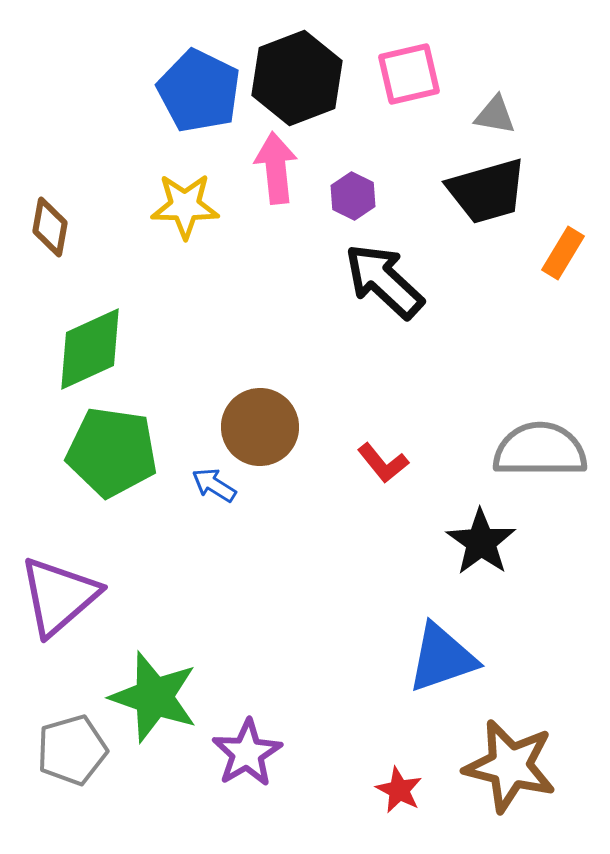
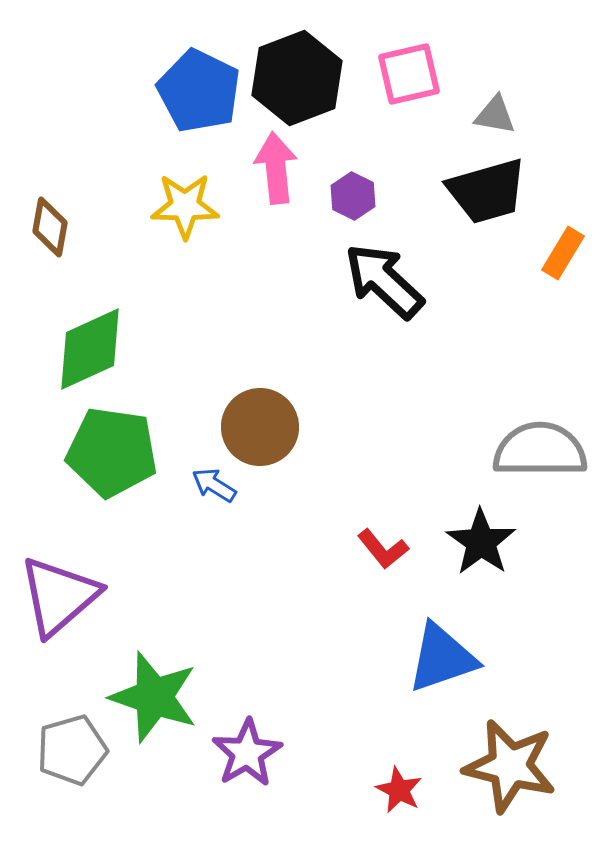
red L-shape: moved 86 px down
